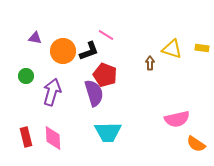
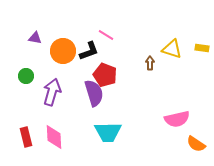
pink diamond: moved 1 px right, 1 px up
